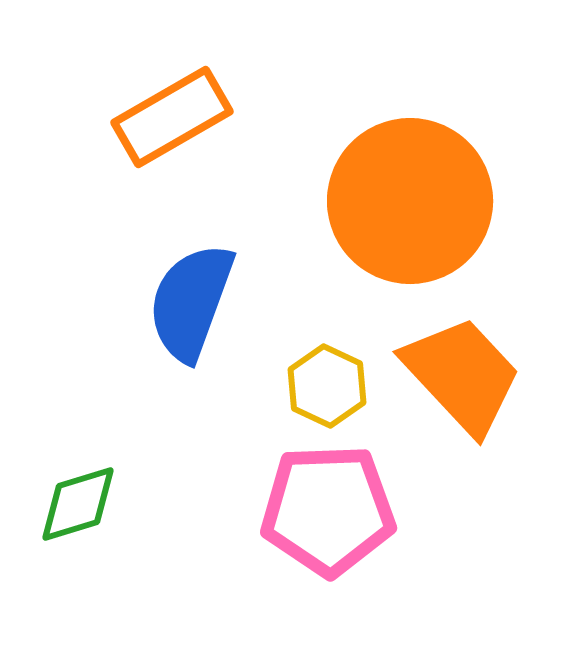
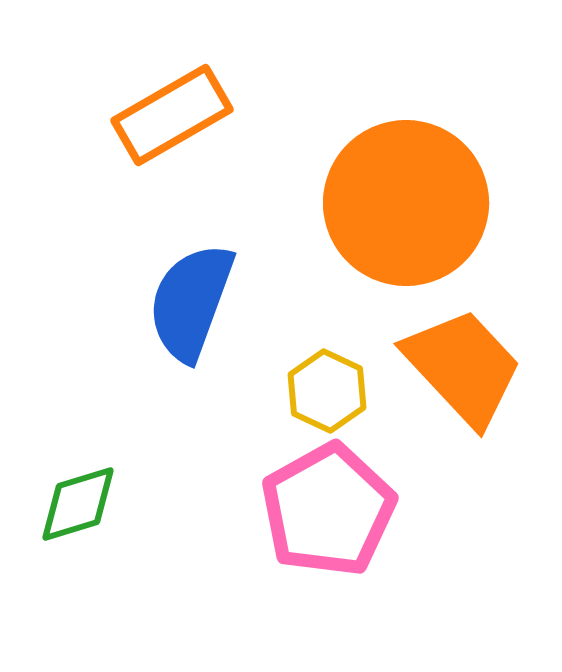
orange rectangle: moved 2 px up
orange circle: moved 4 px left, 2 px down
orange trapezoid: moved 1 px right, 8 px up
yellow hexagon: moved 5 px down
pink pentagon: rotated 27 degrees counterclockwise
